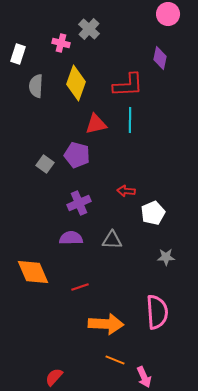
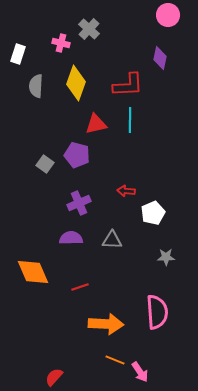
pink circle: moved 1 px down
pink arrow: moved 4 px left, 5 px up; rotated 10 degrees counterclockwise
